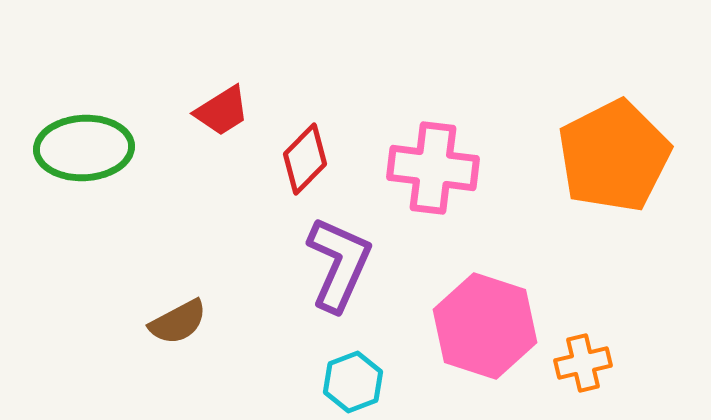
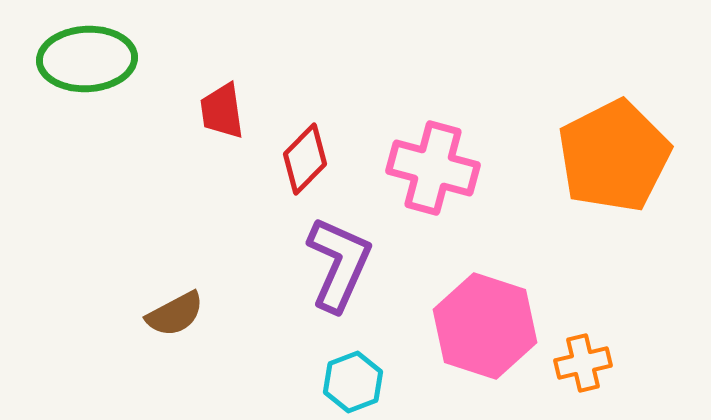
red trapezoid: rotated 114 degrees clockwise
green ellipse: moved 3 px right, 89 px up
pink cross: rotated 8 degrees clockwise
brown semicircle: moved 3 px left, 8 px up
